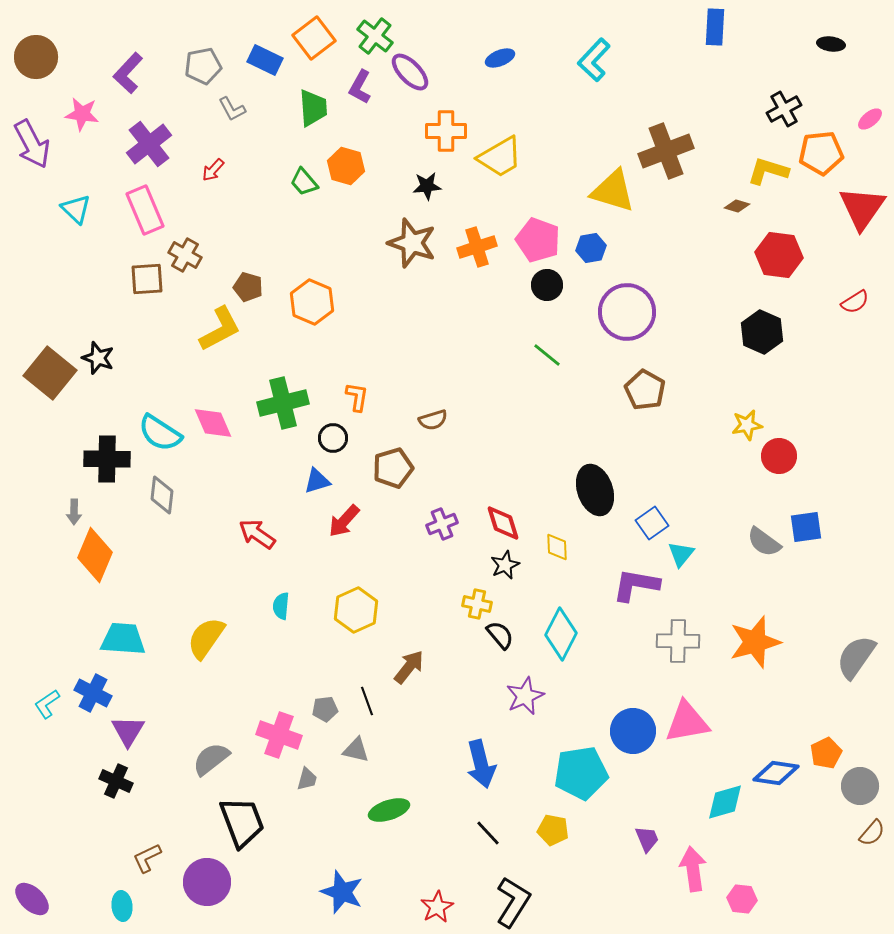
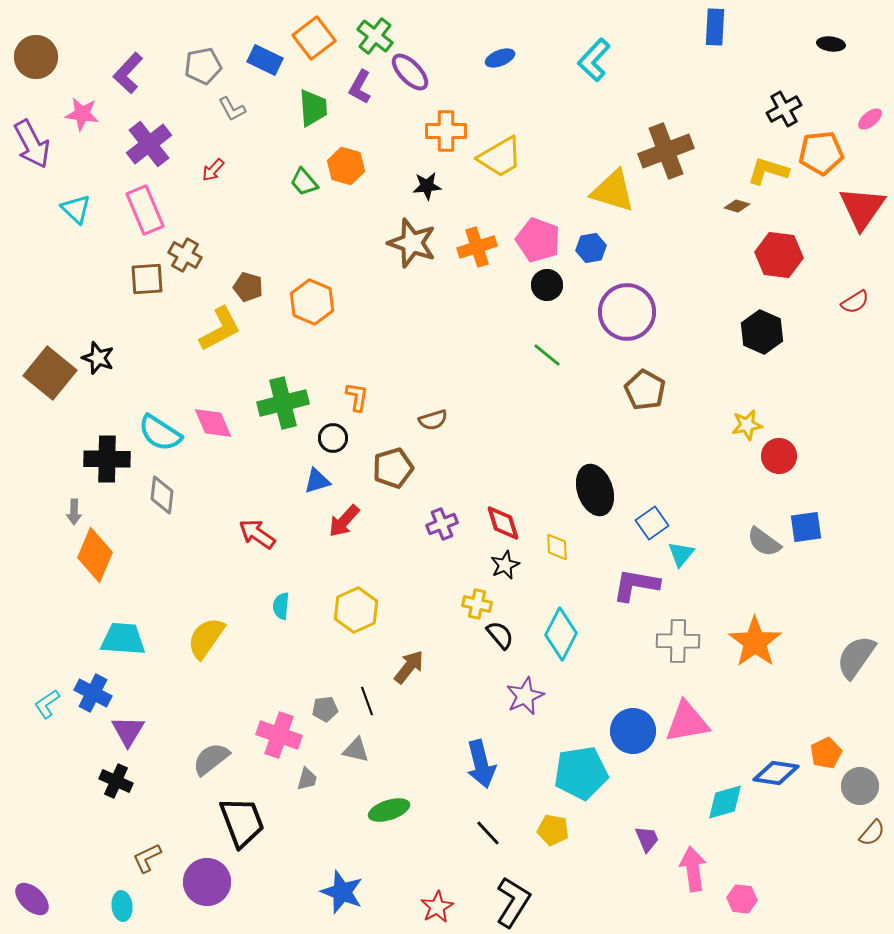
orange star at (755, 642): rotated 20 degrees counterclockwise
